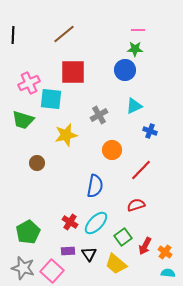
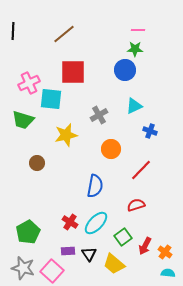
black line: moved 4 px up
orange circle: moved 1 px left, 1 px up
yellow trapezoid: moved 2 px left
